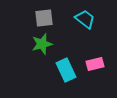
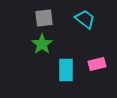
green star: rotated 20 degrees counterclockwise
pink rectangle: moved 2 px right
cyan rectangle: rotated 25 degrees clockwise
